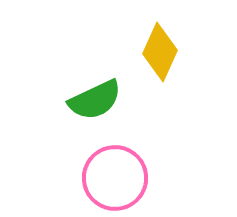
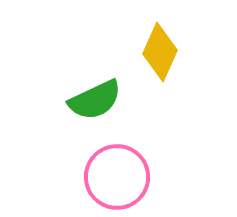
pink circle: moved 2 px right, 1 px up
